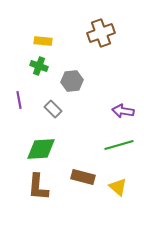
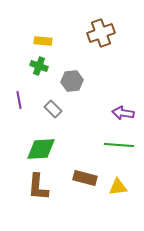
purple arrow: moved 2 px down
green line: rotated 20 degrees clockwise
brown rectangle: moved 2 px right, 1 px down
yellow triangle: rotated 48 degrees counterclockwise
